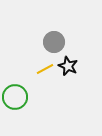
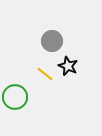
gray circle: moved 2 px left, 1 px up
yellow line: moved 5 px down; rotated 66 degrees clockwise
